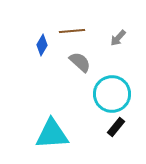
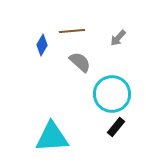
cyan triangle: moved 3 px down
